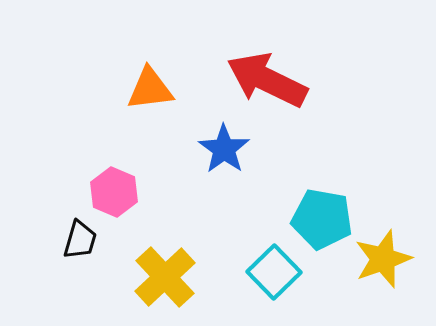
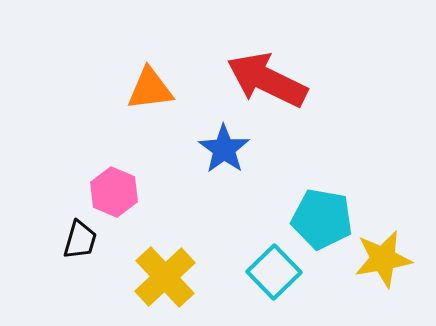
yellow star: rotated 10 degrees clockwise
